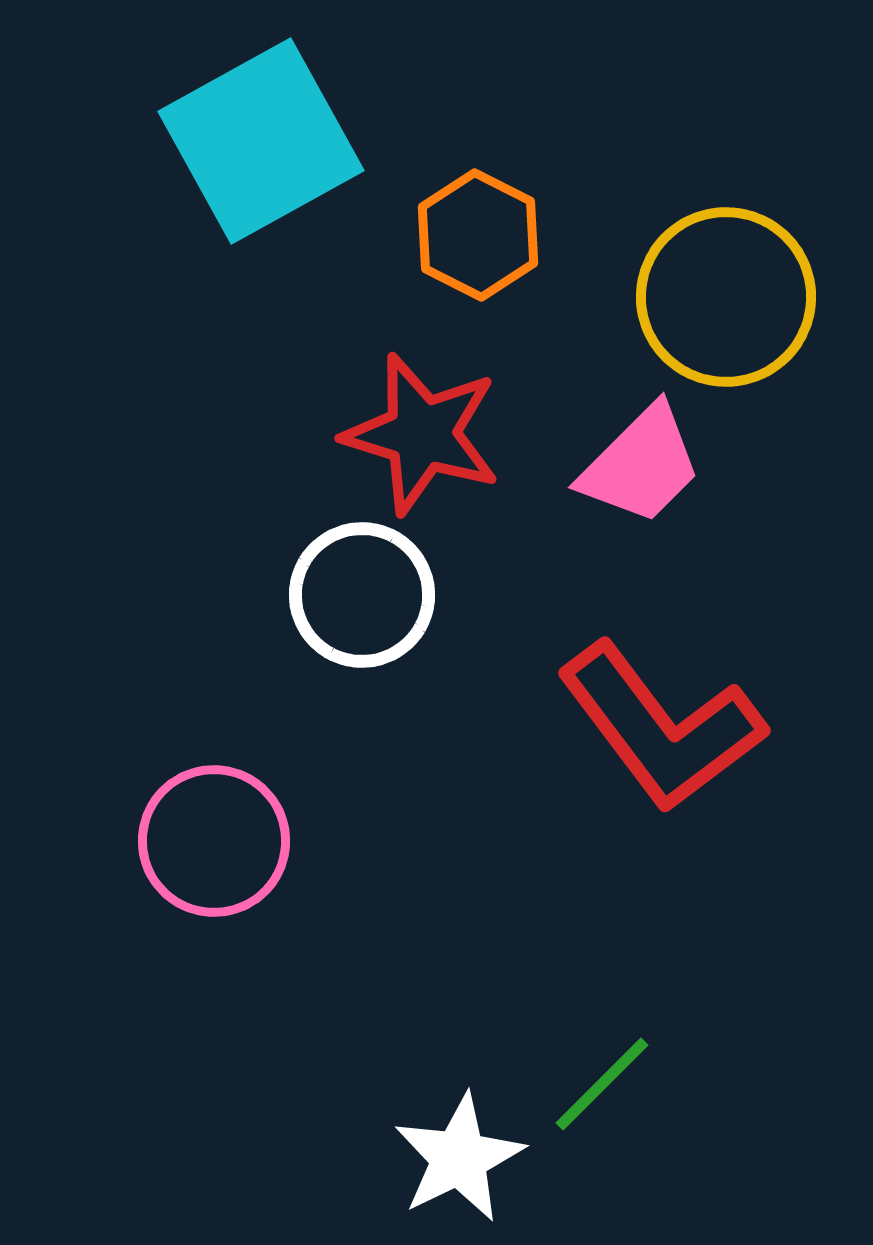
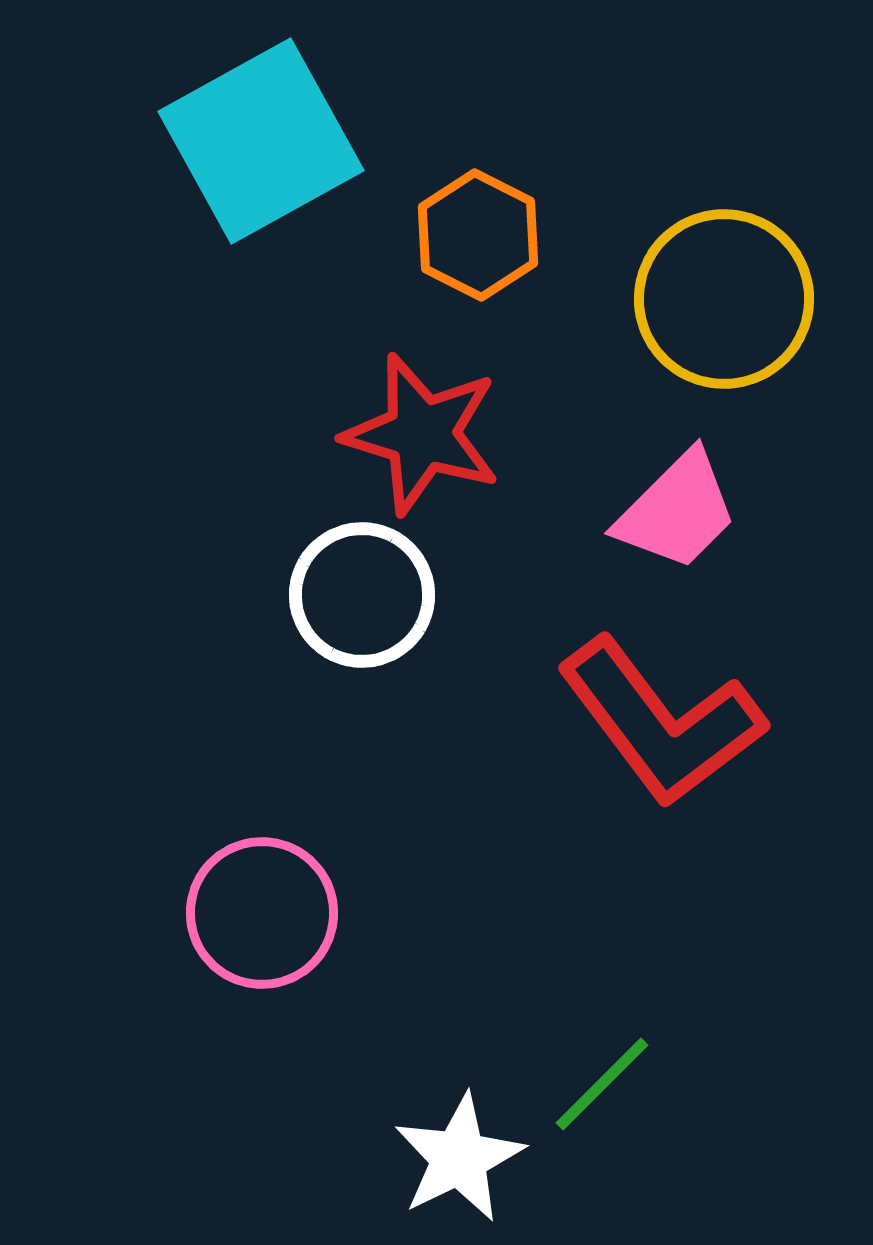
yellow circle: moved 2 px left, 2 px down
pink trapezoid: moved 36 px right, 46 px down
red L-shape: moved 5 px up
pink circle: moved 48 px right, 72 px down
